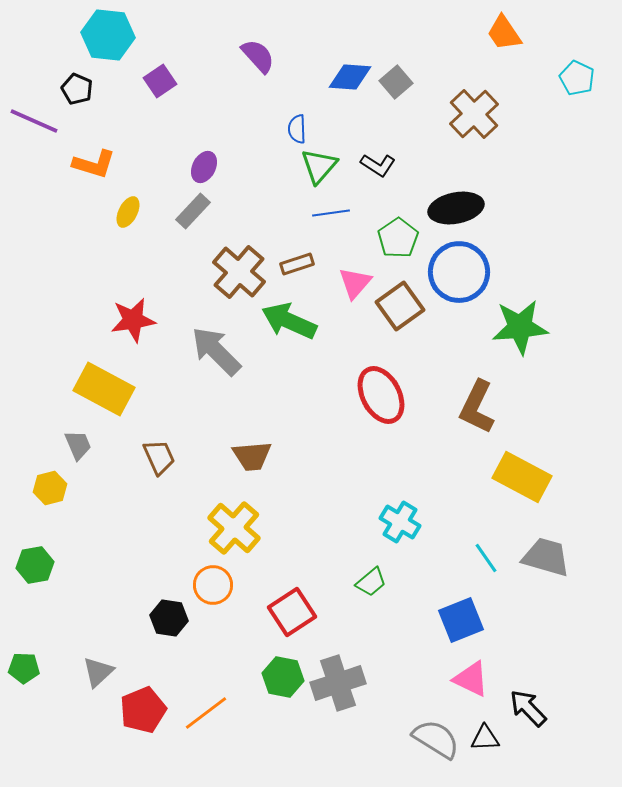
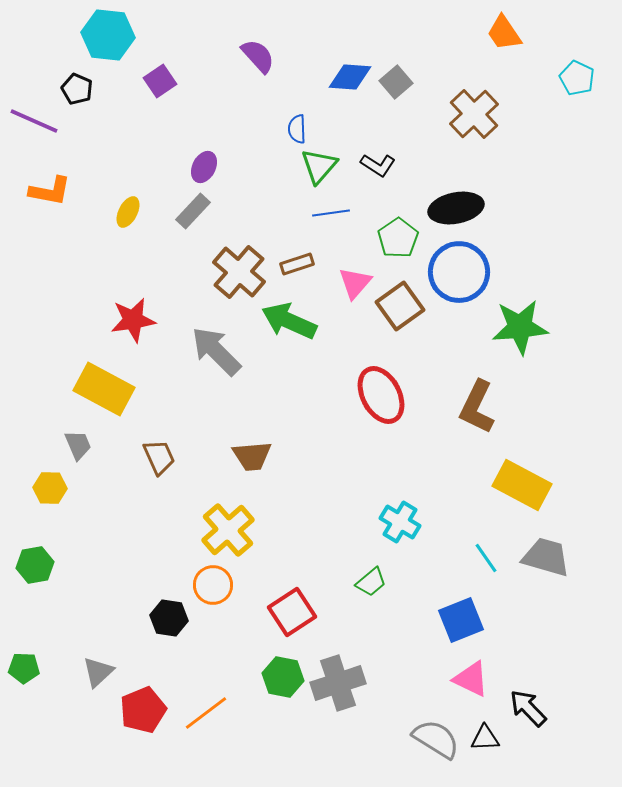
orange L-shape at (94, 164): moved 44 px left, 27 px down; rotated 6 degrees counterclockwise
yellow rectangle at (522, 477): moved 8 px down
yellow hexagon at (50, 488): rotated 16 degrees clockwise
yellow cross at (234, 528): moved 6 px left, 2 px down; rotated 8 degrees clockwise
